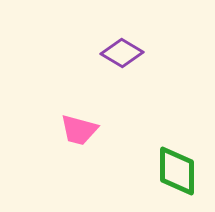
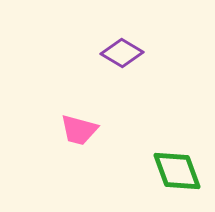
green diamond: rotated 20 degrees counterclockwise
